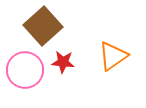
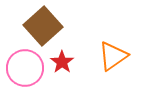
red star: moved 1 px left; rotated 30 degrees clockwise
pink circle: moved 2 px up
